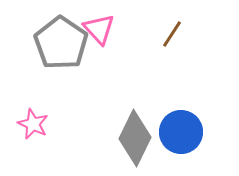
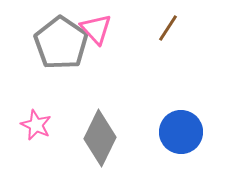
pink triangle: moved 3 px left
brown line: moved 4 px left, 6 px up
pink star: moved 3 px right, 1 px down
gray diamond: moved 35 px left
